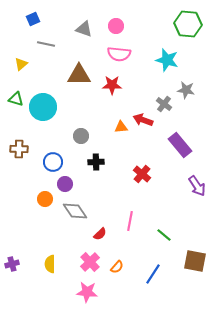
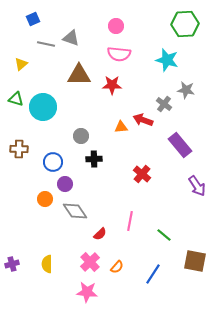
green hexagon: moved 3 px left; rotated 8 degrees counterclockwise
gray triangle: moved 13 px left, 9 px down
black cross: moved 2 px left, 3 px up
yellow semicircle: moved 3 px left
